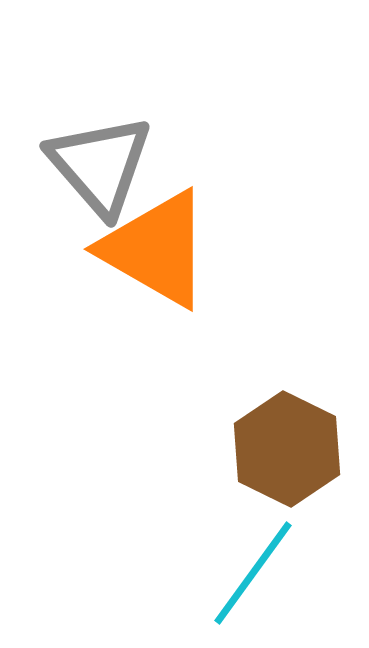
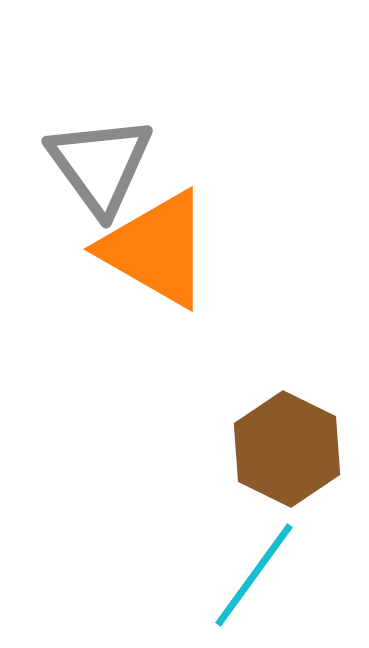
gray triangle: rotated 5 degrees clockwise
cyan line: moved 1 px right, 2 px down
